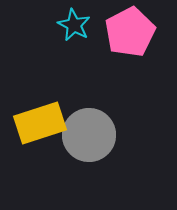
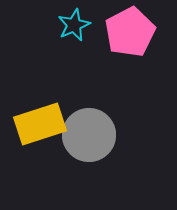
cyan star: rotated 20 degrees clockwise
yellow rectangle: moved 1 px down
